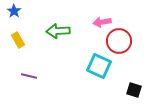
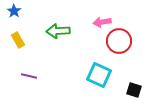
cyan square: moved 9 px down
